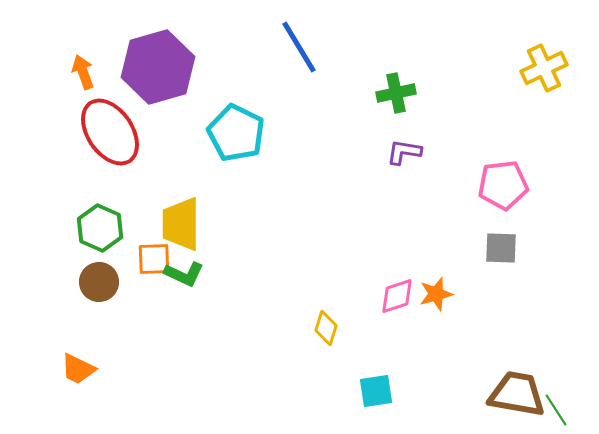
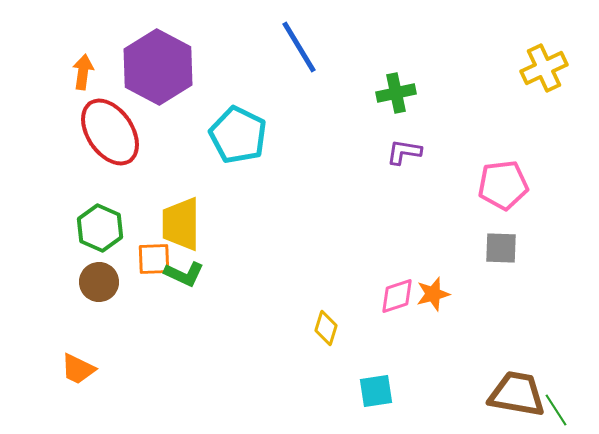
purple hexagon: rotated 16 degrees counterclockwise
orange arrow: rotated 28 degrees clockwise
cyan pentagon: moved 2 px right, 2 px down
orange star: moved 3 px left
